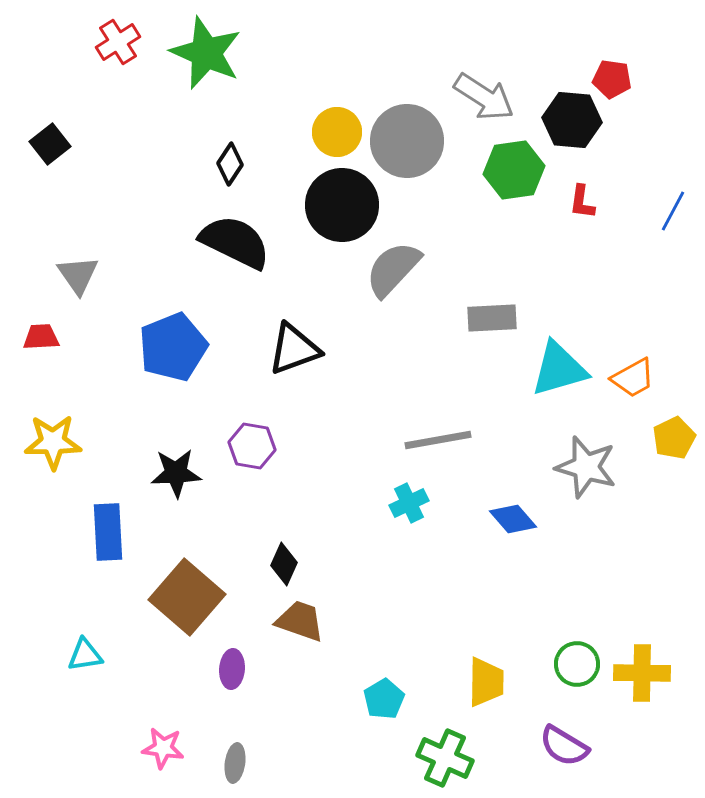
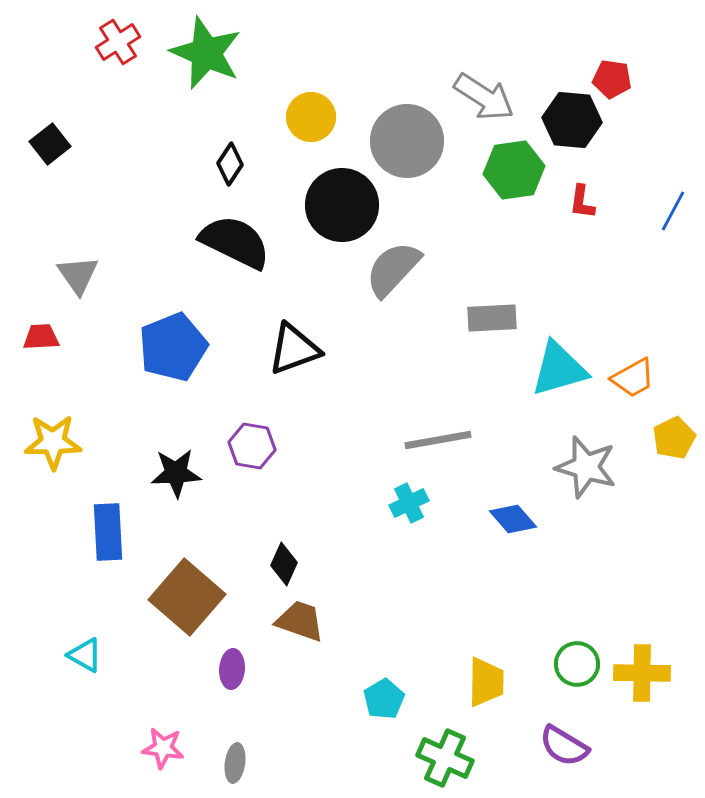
yellow circle at (337, 132): moved 26 px left, 15 px up
cyan triangle at (85, 655): rotated 39 degrees clockwise
